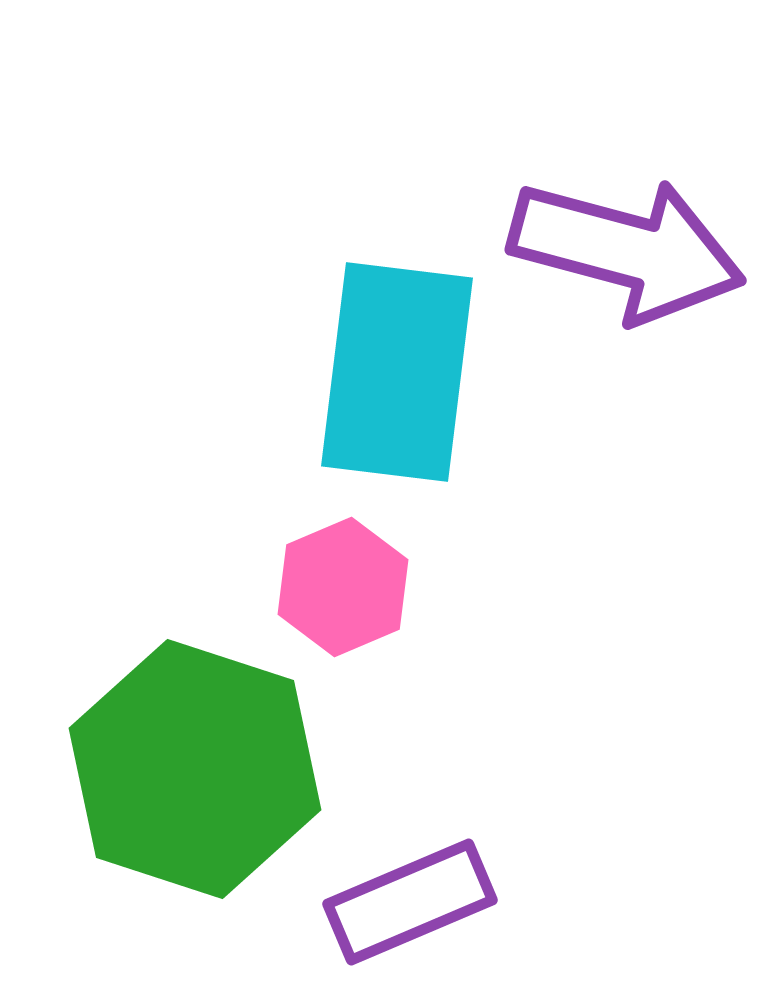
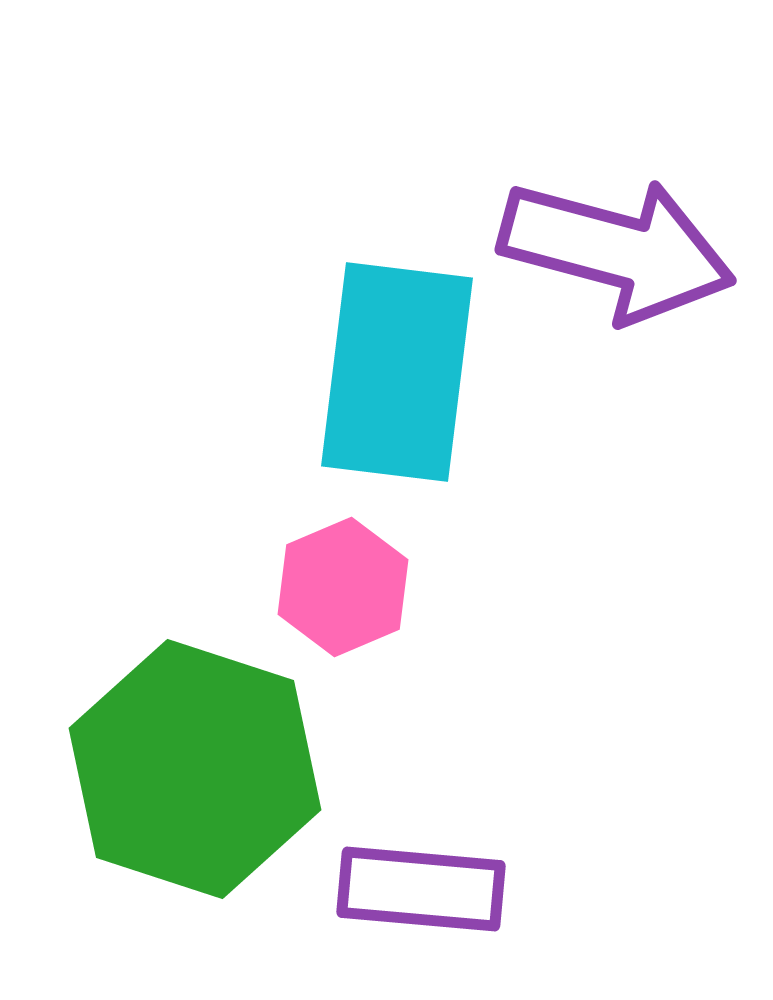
purple arrow: moved 10 px left
purple rectangle: moved 11 px right, 13 px up; rotated 28 degrees clockwise
